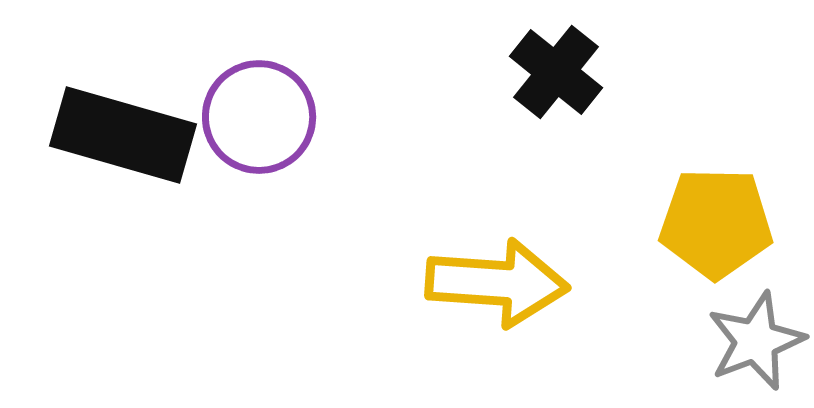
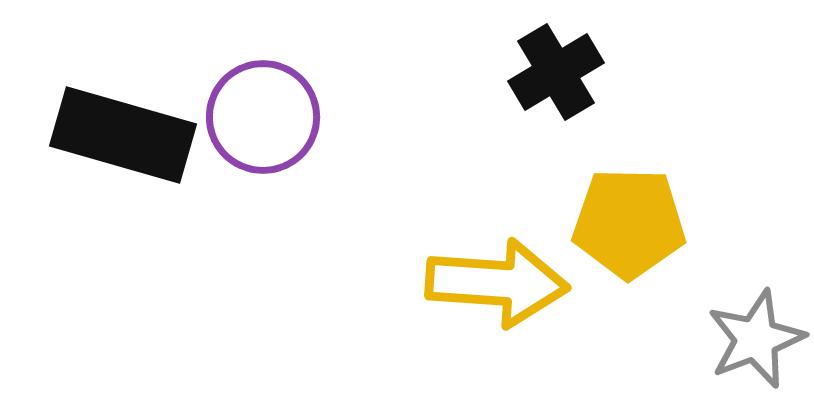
black cross: rotated 20 degrees clockwise
purple circle: moved 4 px right
yellow pentagon: moved 87 px left
gray star: moved 2 px up
